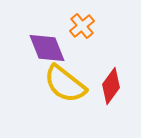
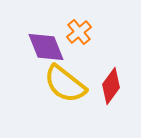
orange cross: moved 3 px left, 6 px down
purple diamond: moved 1 px left, 1 px up
